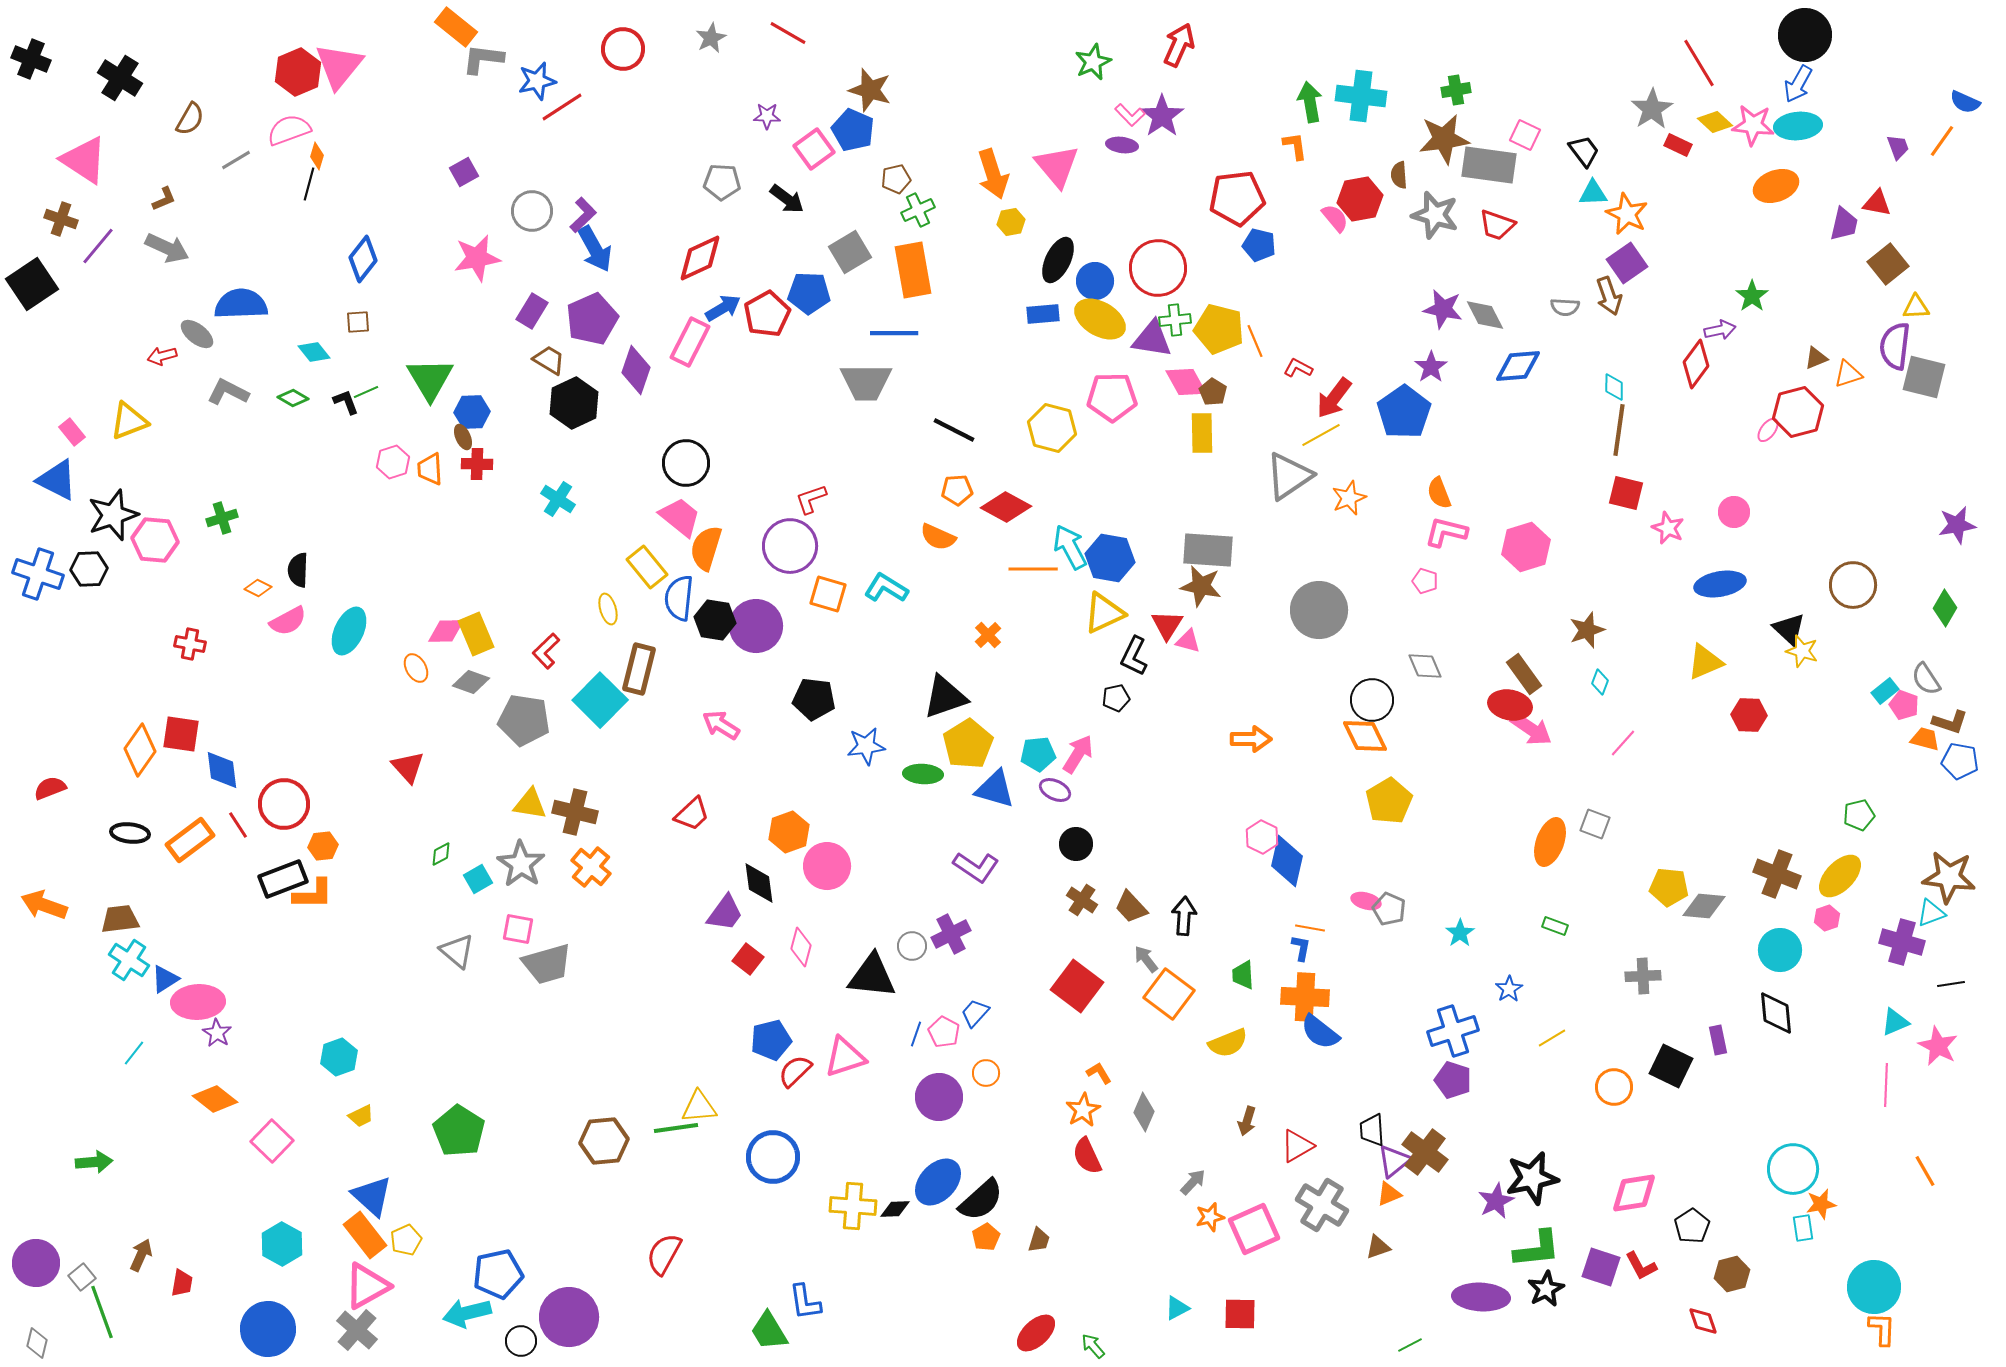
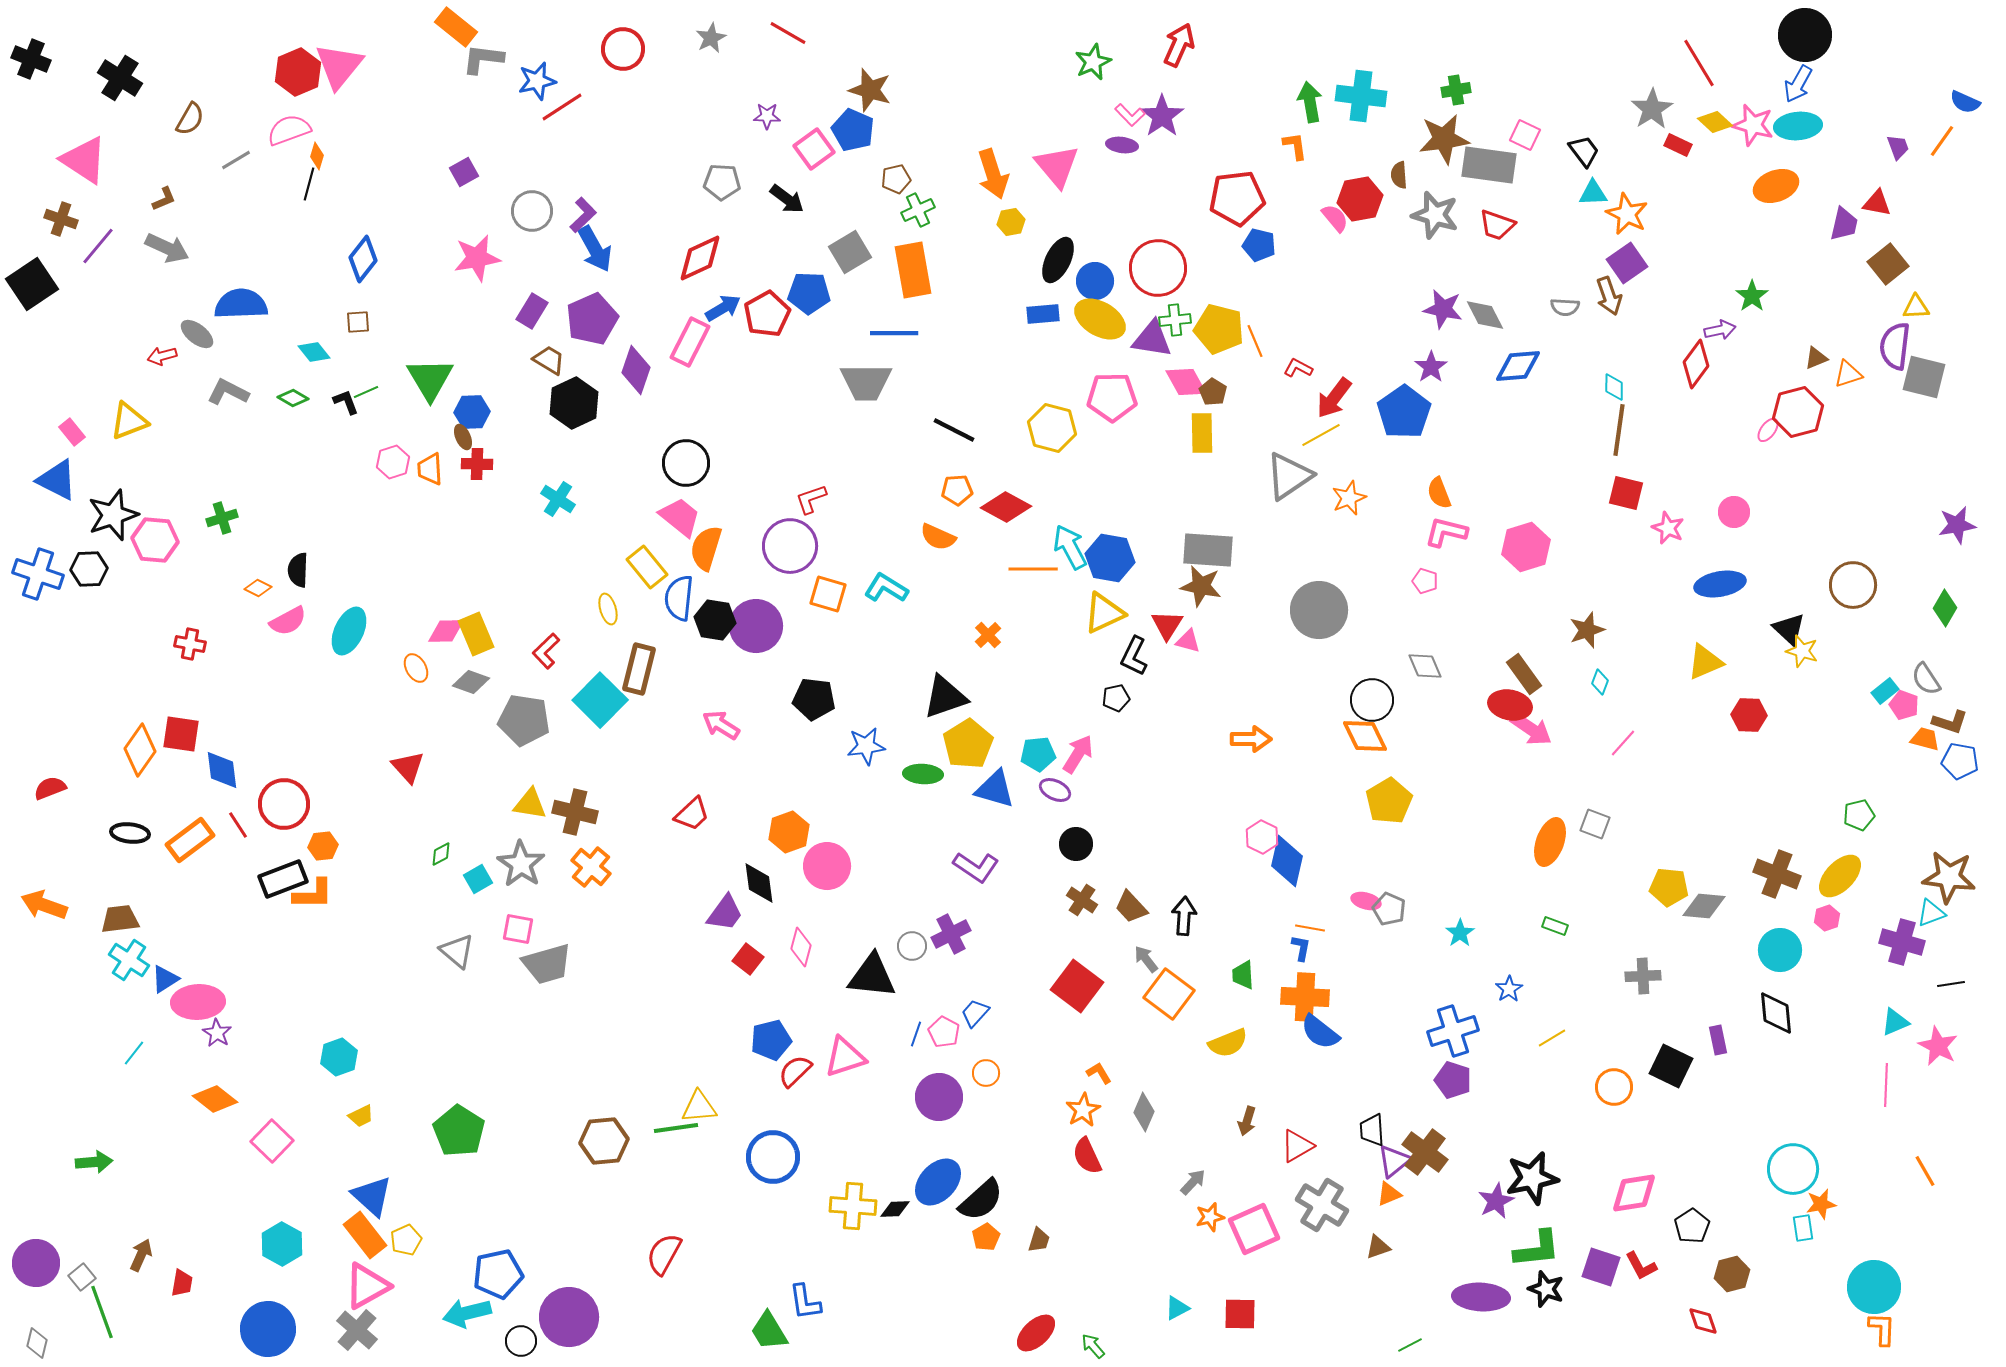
pink star at (1753, 125): rotated 9 degrees clockwise
black star at (1546, 1289): rotated 24 degrees counterclockwise
